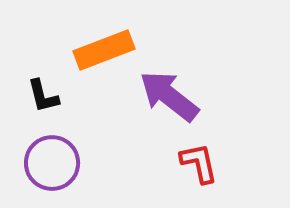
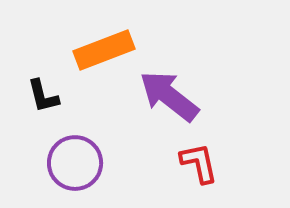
purple circle: moved 23 px right
